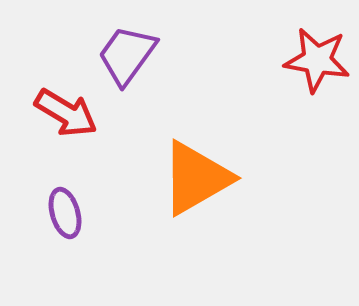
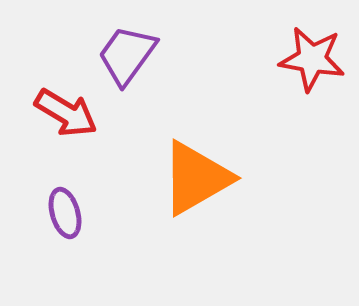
red star: moved 5 px left, 1 px up
